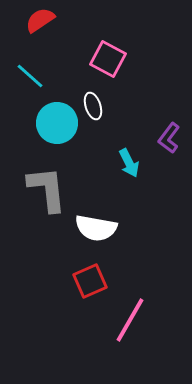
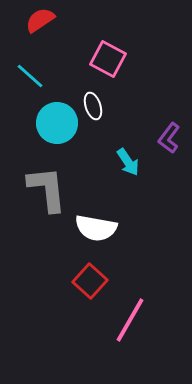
cyan arrow: moved 1 px left, 1 px up; rotated 8 degrees counterclockwise
red square: rotated 24 degrees counterclockwise
